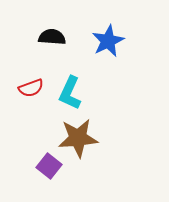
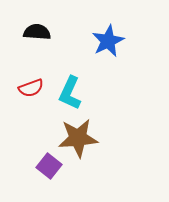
black semicircle: moved 15 px left, 5 px up
